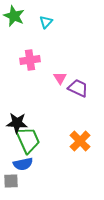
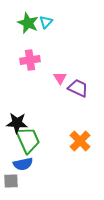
green star: moved 14 px right, 7 px down
